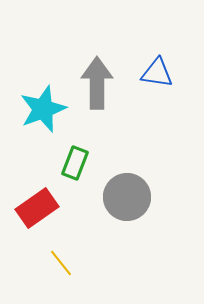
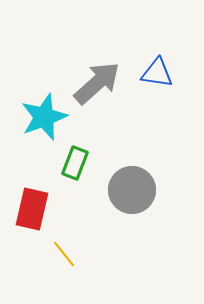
gray arrow: rotated 48 degrees clockwise
cyan star: moved 1 px right, 8 px down
gray circle: moved 5 px right, 7 px up
red rectangle: moved 5 px left, 1 px down; rotated 42 degrees counterclockwise
yellow line: moved 3 px right, 9 px up
